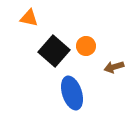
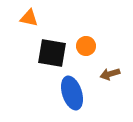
black square: moved 2 px left, 2 px down; rotated 32 degrees counterclockwise
brown arrow: moved 4 px left, 7 px down
